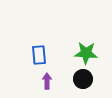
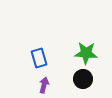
blue rectangle: moved 3 px down; rotated 12 degrees counterclockwise
purple arrow: moved 3 px left, 4 px down; rotated 14 degrees clockwise
